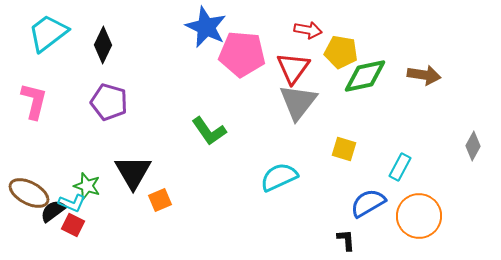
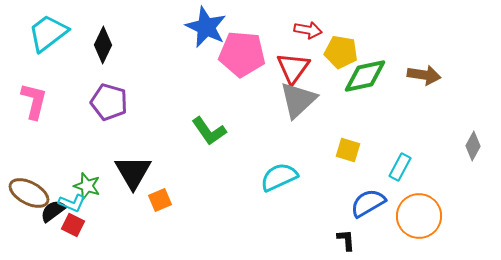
gray triangle: moved 2 px up; rotated 9 degrees clockwise
yellow square: moved 4 px right, 1 px down
